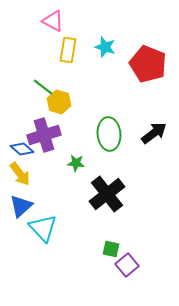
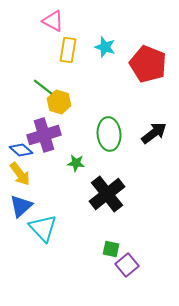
blue diamond: moved 1 px left, 1 px down
